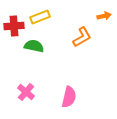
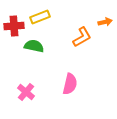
orange arrow: moved 1 px right, 6 px down
pink semicircle: moved 1 px right, 13 px up
